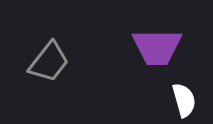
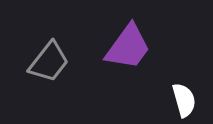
purple trapezoid: moved 29 px left; rotated 54 degrees counterclockwise
